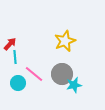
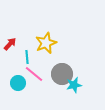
yellow star: moved 19 px left, 2 px down
cyan line: moved 12 px right
